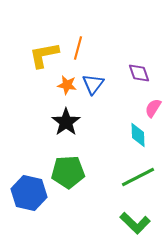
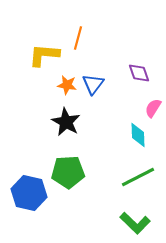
orange line: moved 10 px up
yellow L-shape: rotated 16 degrees clockwise
black star: rotated 8 degrees counterclockwise
